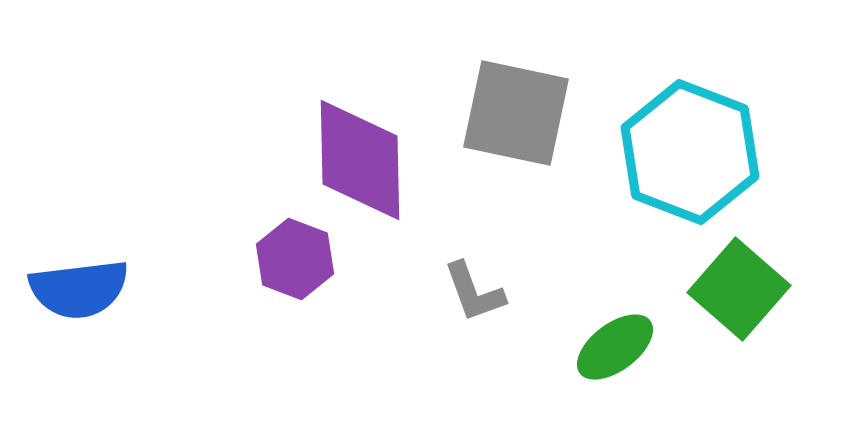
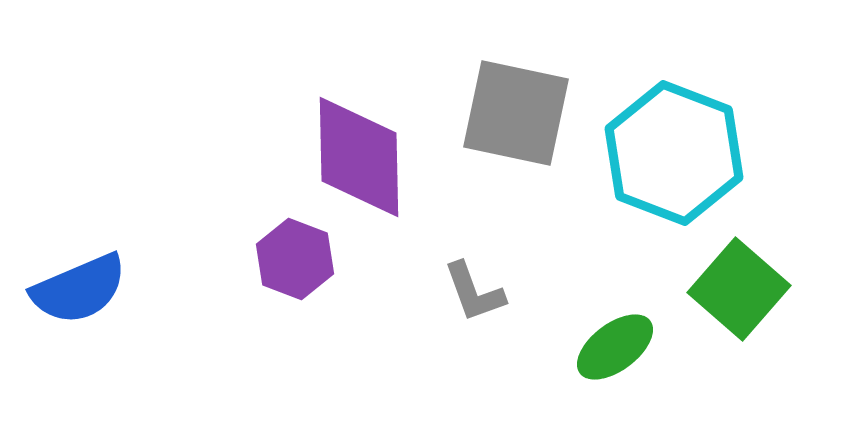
cyan hexagon: moved 16 px left, 1 px down
purple diamond: moved 1 px left, 3 px up
blue semicircle: rotated 16 degrees counterclockwise
